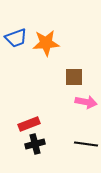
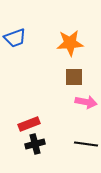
blue trapezoid: moved 1 px left
orange star: moved 24 px right
